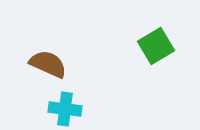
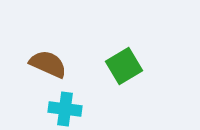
green square: moved 32 px left, 20 px down
